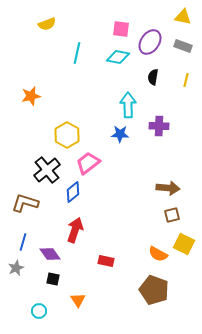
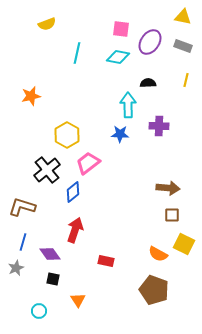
black semicircle: moved 5 px left, 6 px down; rotated 77 degrees clockwise
brown L-shape: moved 3 px left, 4 px down
brown square: rotated 14 degrees clockwise
